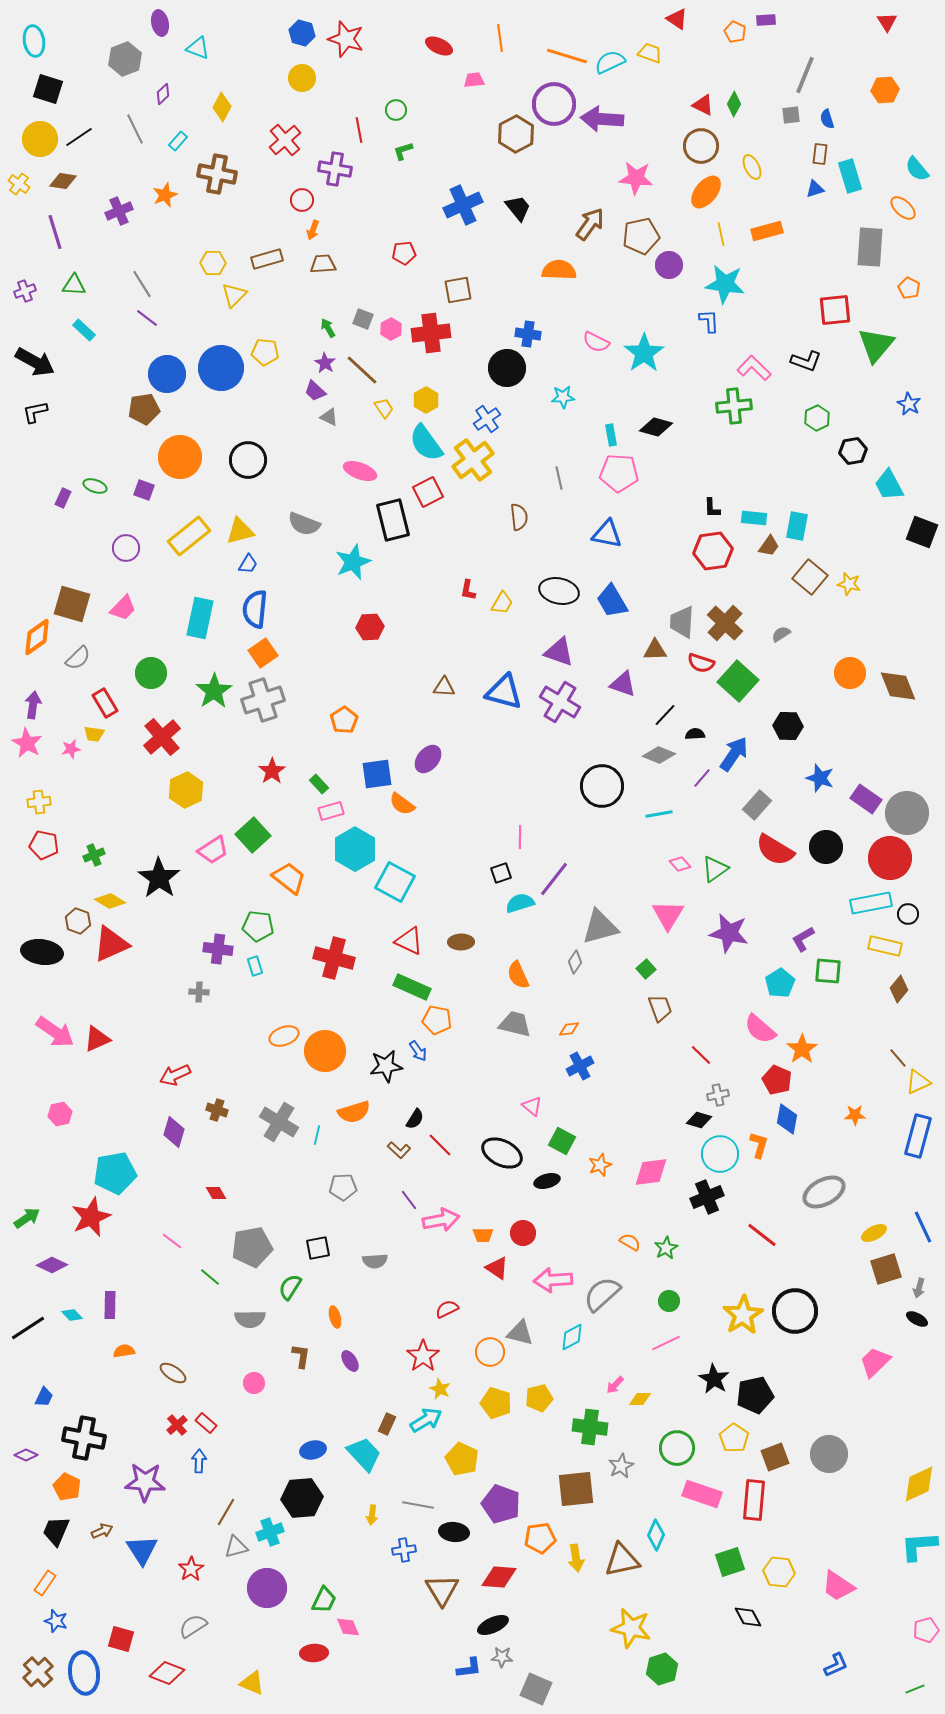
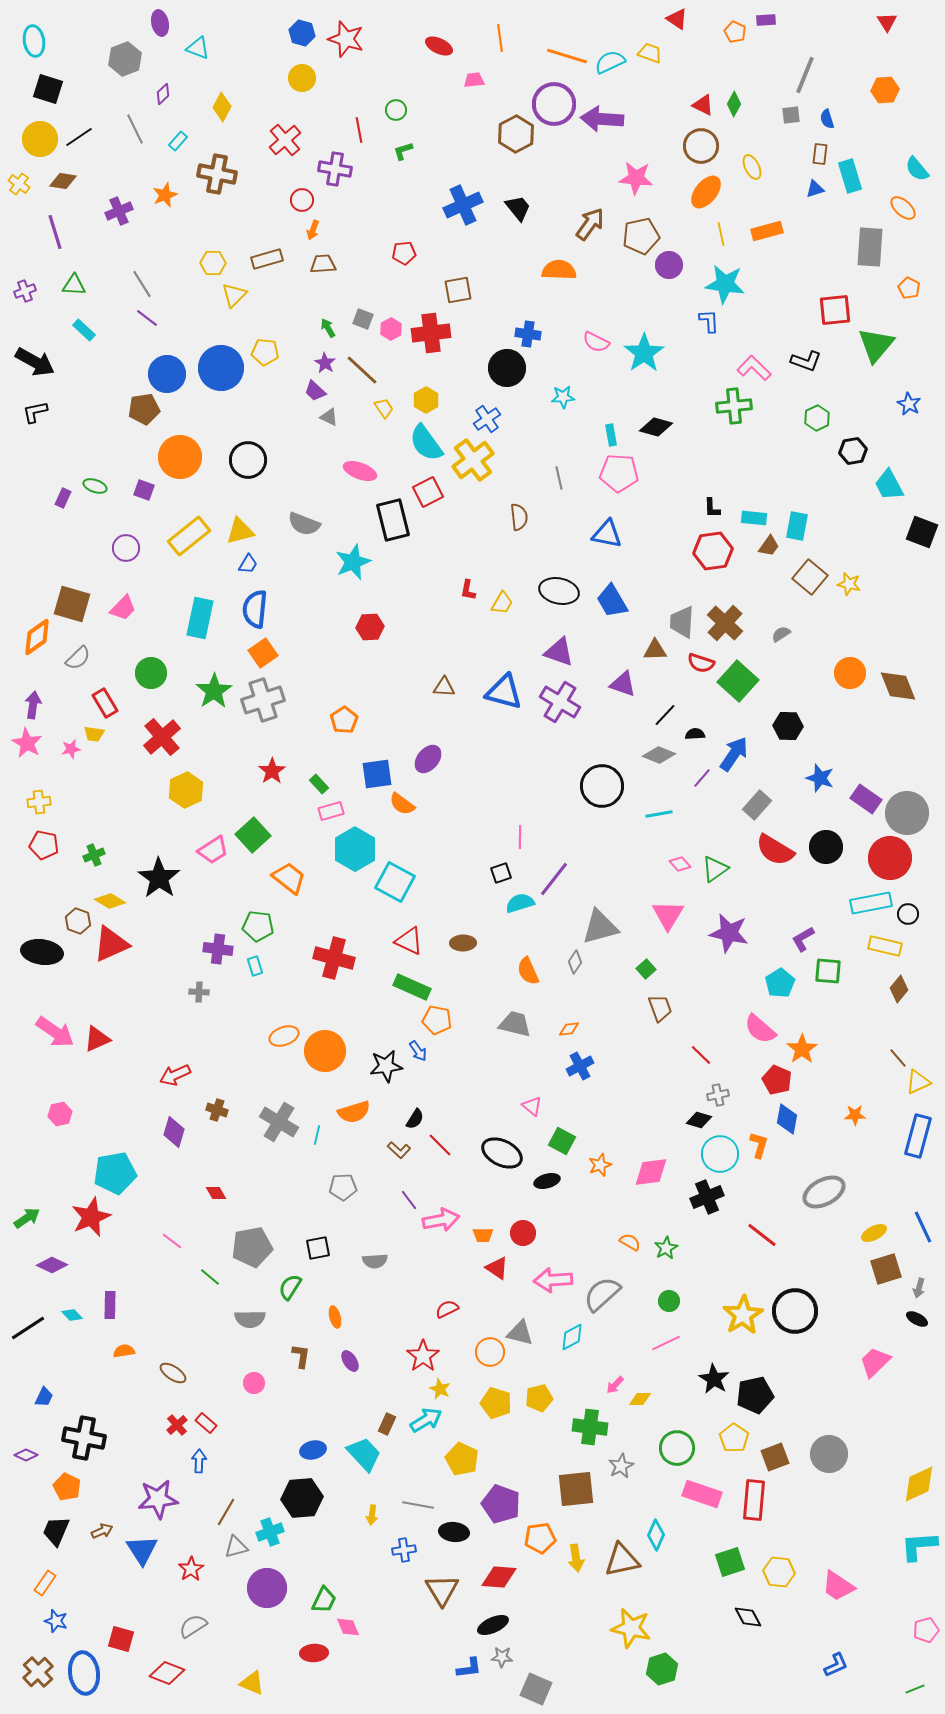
brown ellipse at (461, 942): moved 2 px right, 1 px down
orange semicircle at (518, 975): moved 10 px right, 4 px up
purple star at (145, 1482): moved 13 px right, 17 px down; rotated 9 degrees counterclockwise
